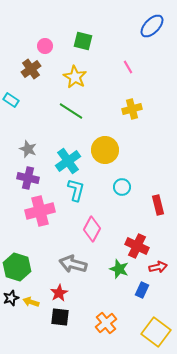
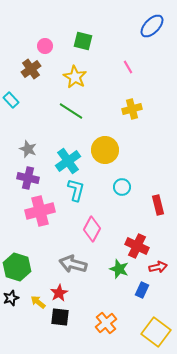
cyan rectangle: rotated 14 degrees clockwise
yellow arrow: moved 7 px right; rotated 21 degrees clockwise
